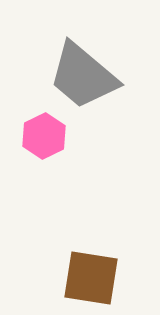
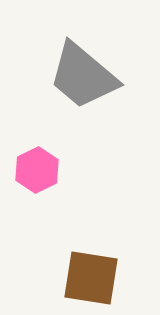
pink hexagon: moved 7 px left, 34 px down
